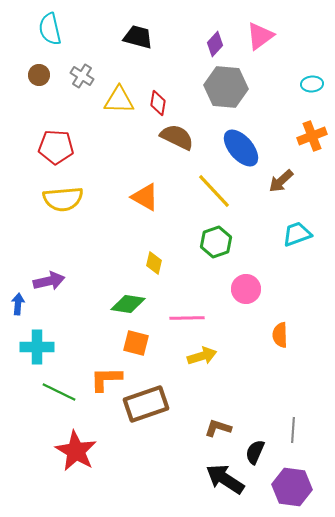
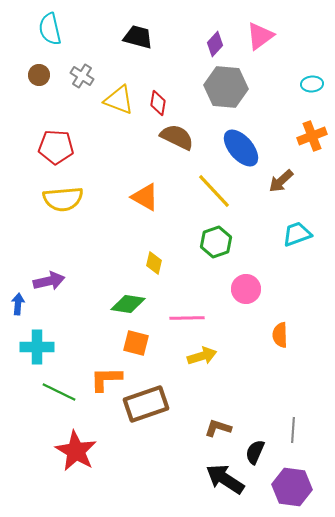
yellow triangle: rotated 20 degrees clockwise
